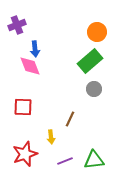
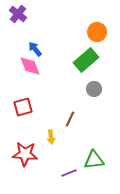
purple cross: moved 1 px right, 11 px up; rotated 30 degrees counterclockwise
blue arrow: rotated 147 degrees clockwise
green rectangle: moved 4 px left, 1 px up
red square: rotated 18 degrees counterclockwise
red star: rotated 25 degrees clockwise
purple line: moved 4 px right, 12 px down
